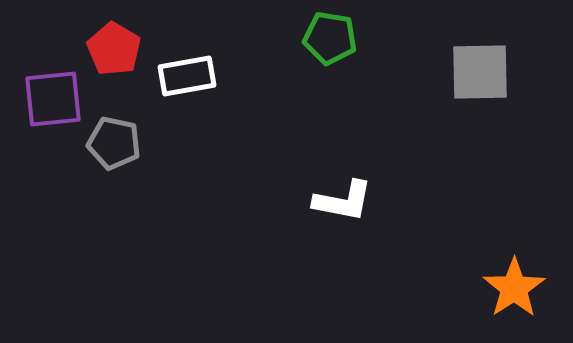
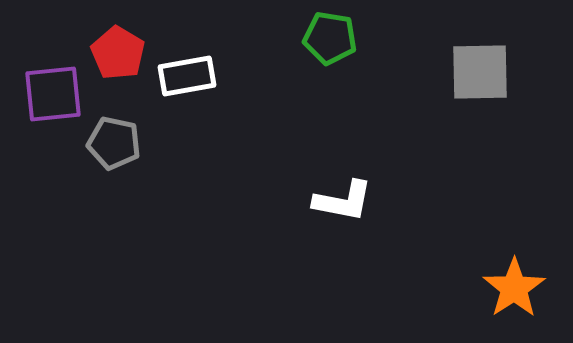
red pentagon: moved 4 px right, 4 px down
purple square: moved 5 px up
